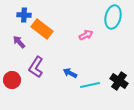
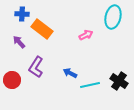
blue cross: moved 2 px left, 1 px up
